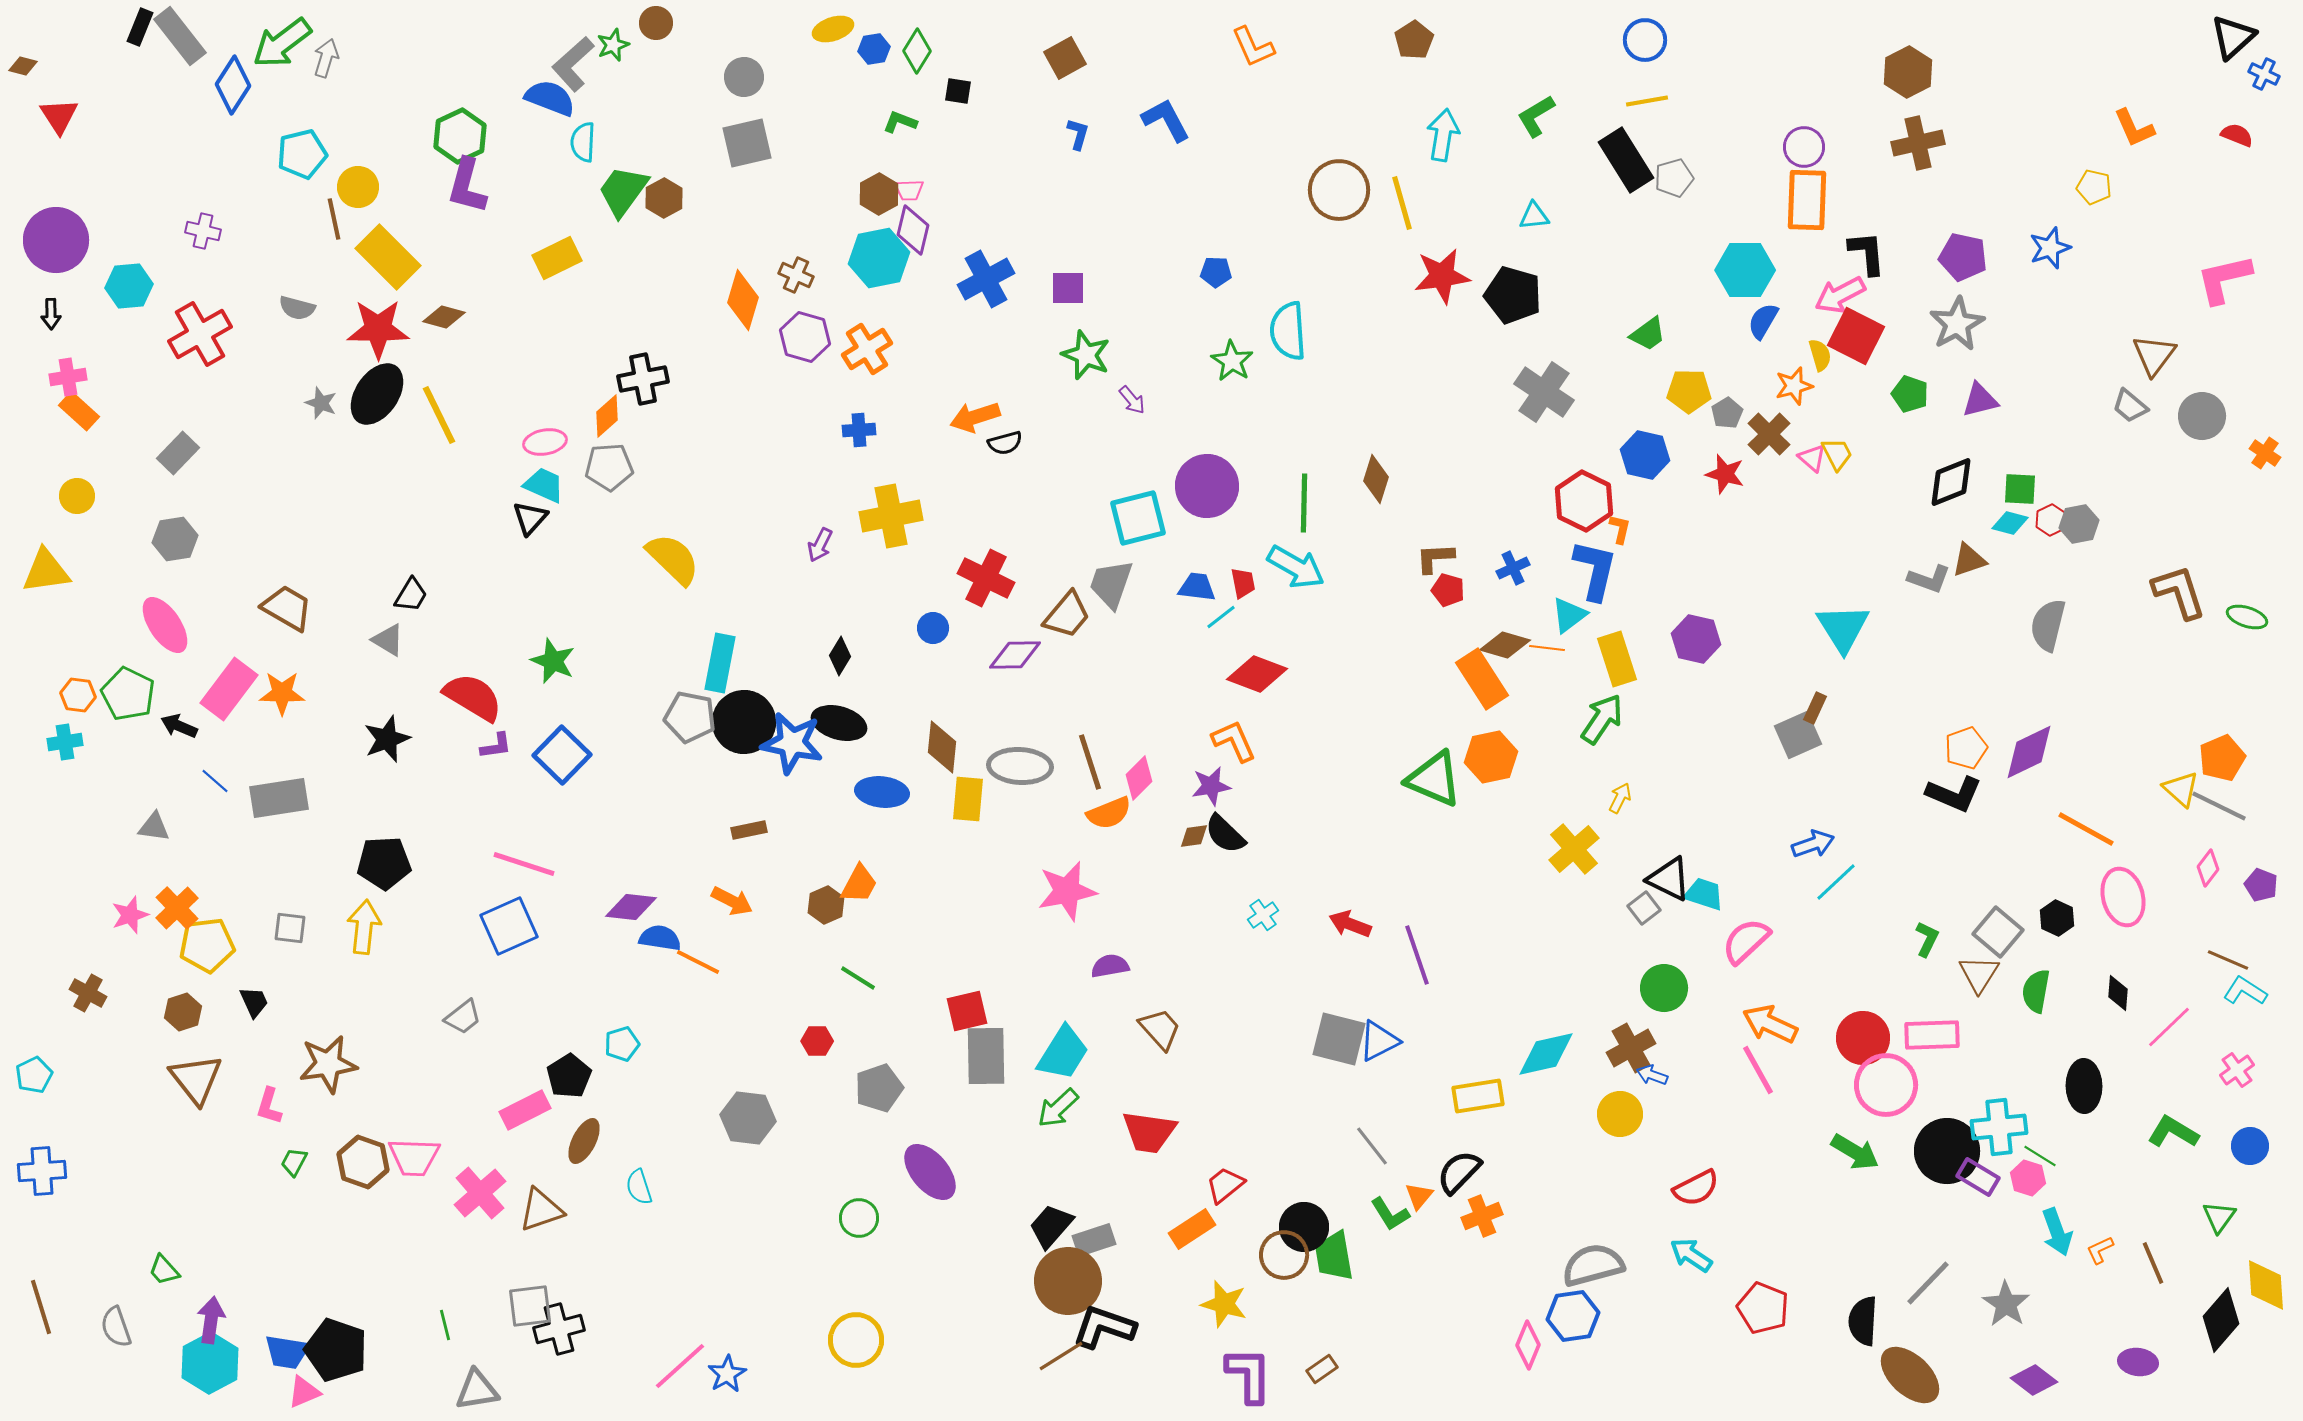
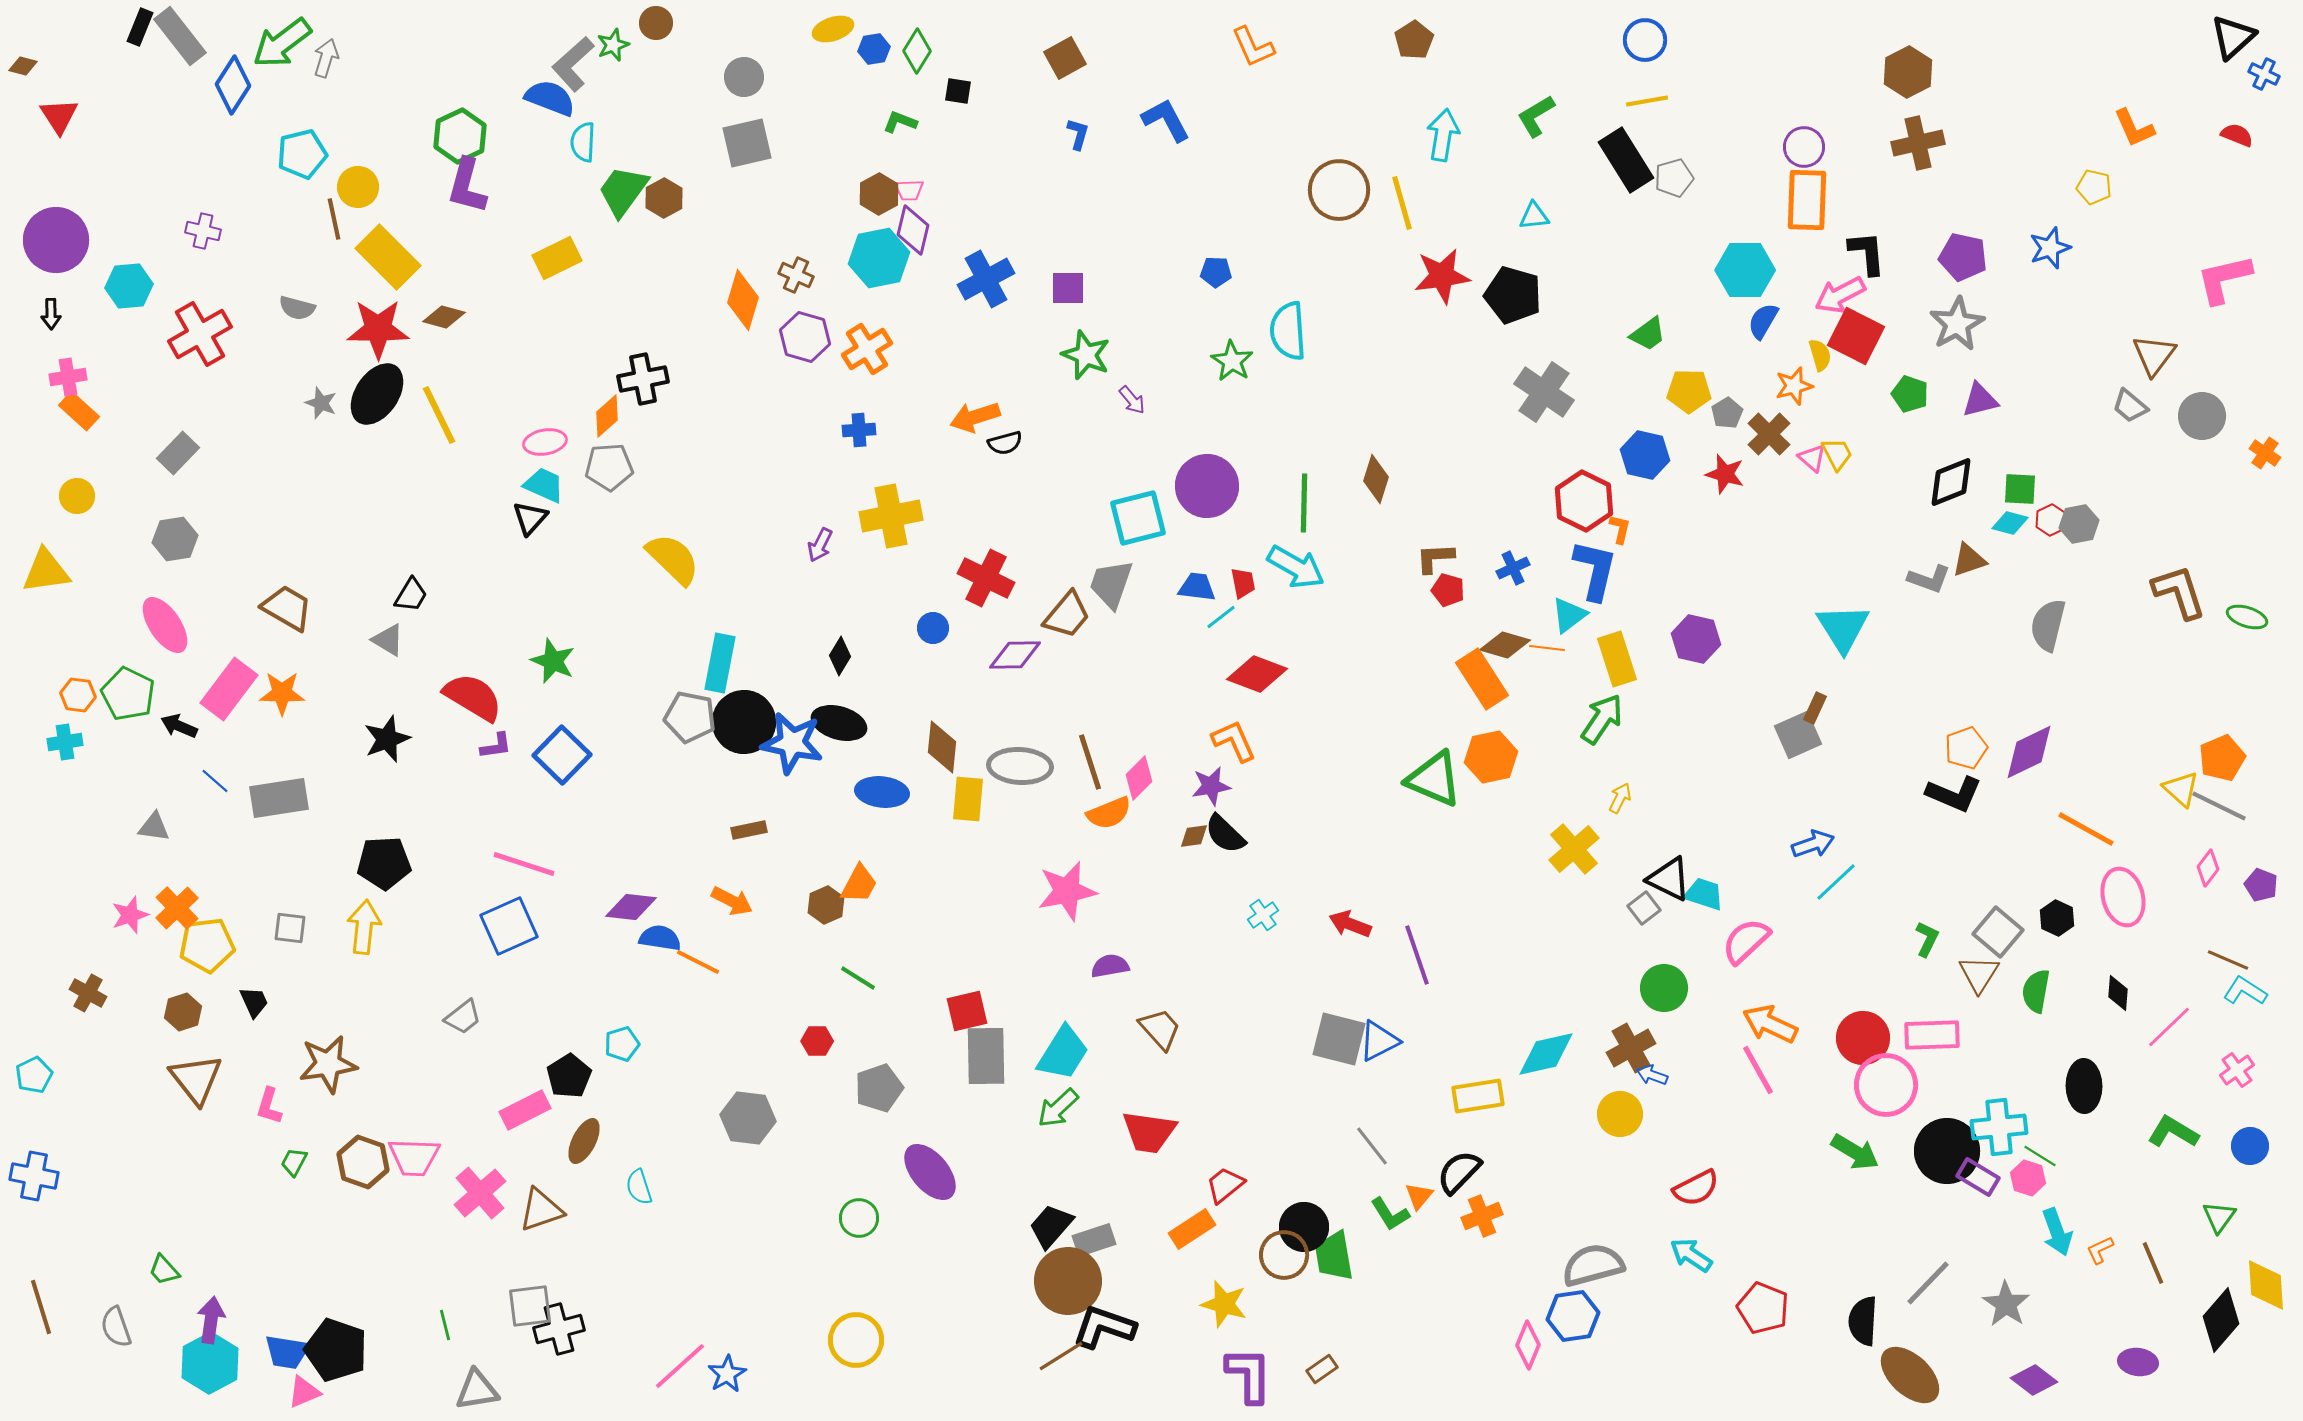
blue cross at (42, 1171): moved 8 px left, 5 px down; rotated 15 degrees clockwise
